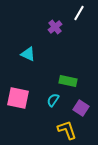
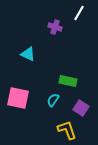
purple cross: rotated 32 degrees counterclockwise
